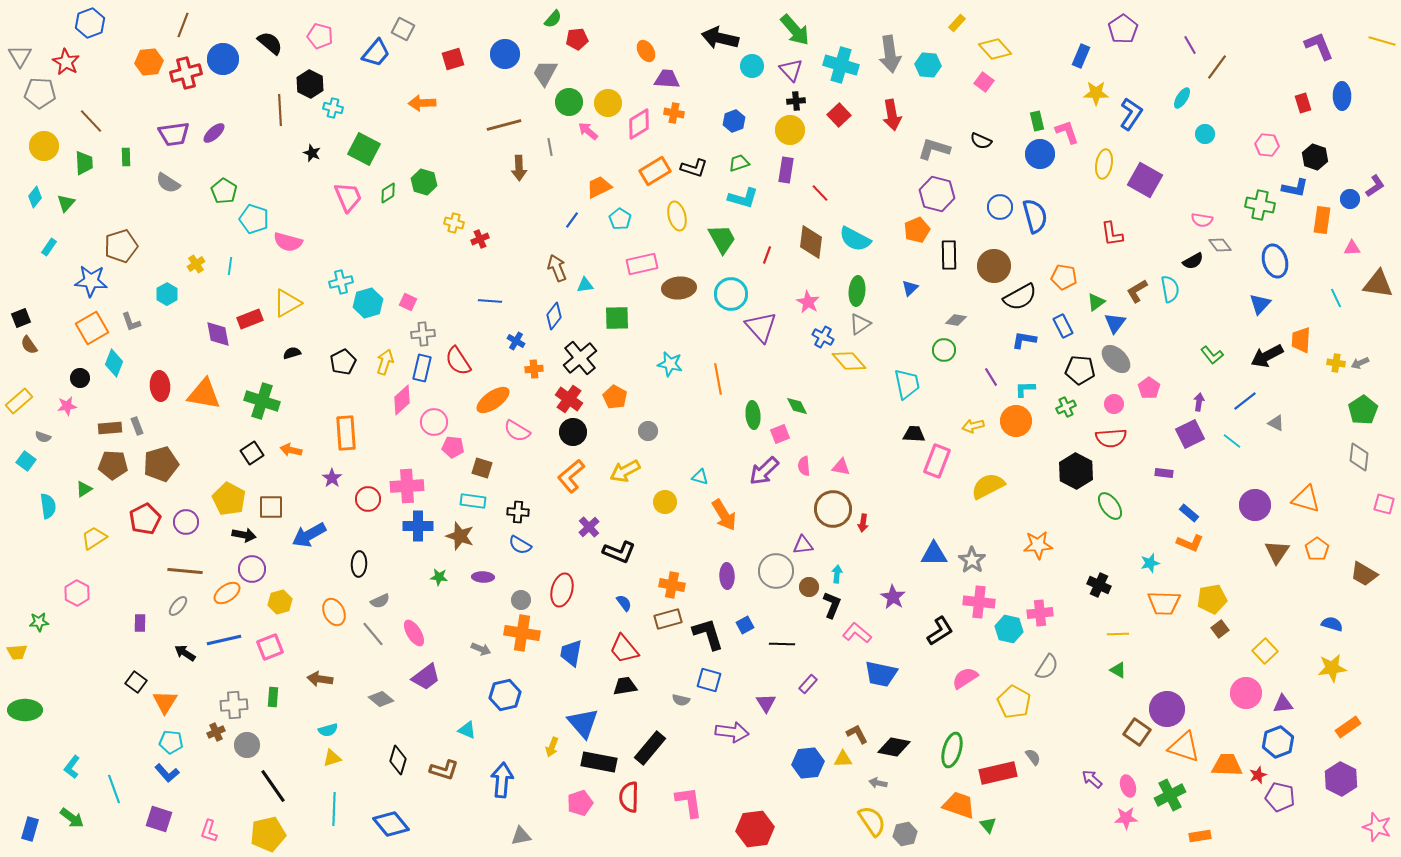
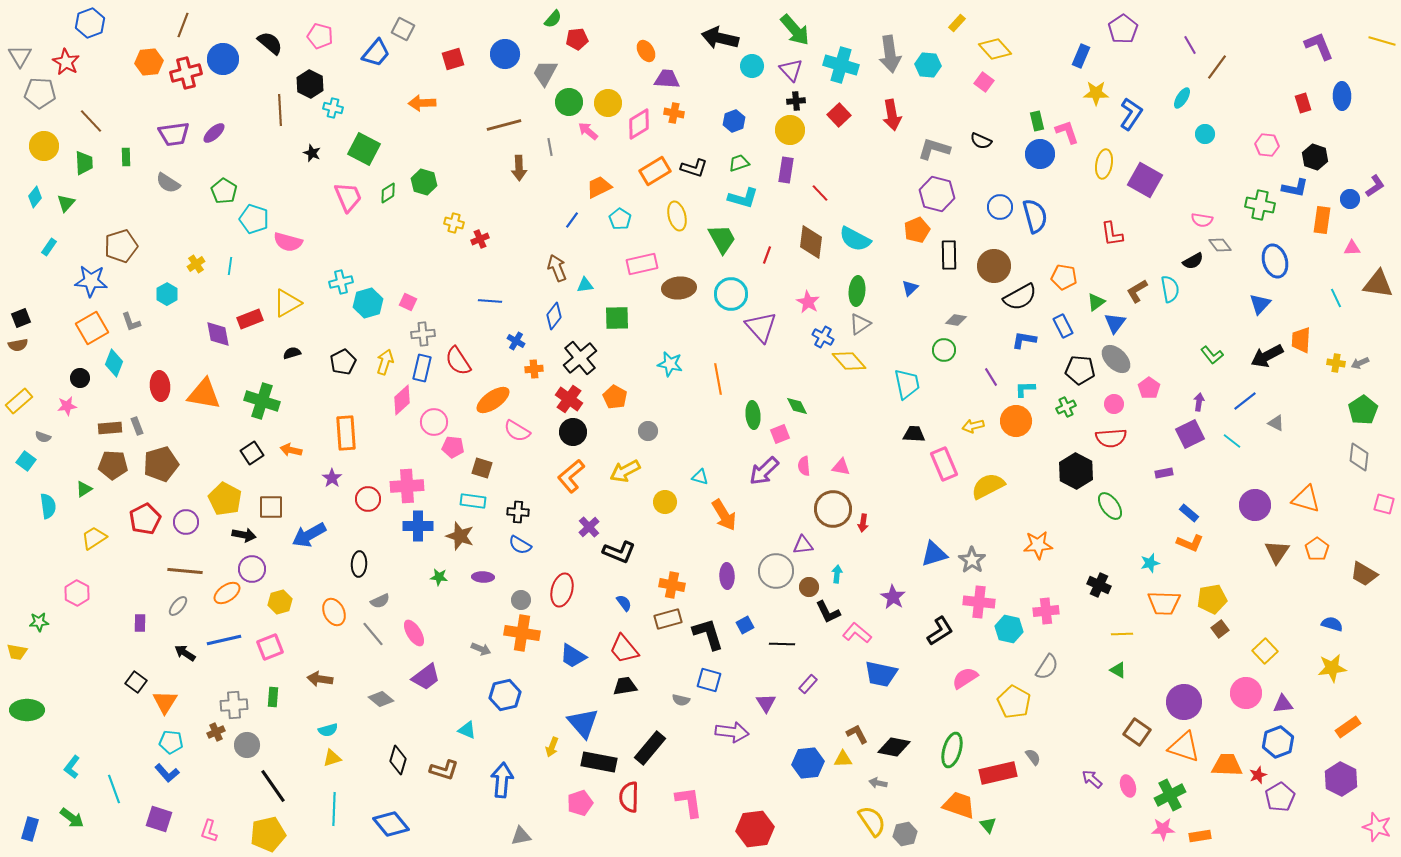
brown semicircle at (29, 345): moved 11 px left; rotated 66 degrees counterclockwise
pink rectangle at (937, 461): moved 7 px right, 3 px down; rotated 44 degrees counterclockwise
purple rectangle at (1164, 473): rotated 18 degrees counterclockwise
yellow pentagon at (229, 499): moved 4 px left
blue triangle at (934, 554): rotated 16 degrees counterclockwise
black L-shape at (832, 605): moved 4 px left, 7 px down; rotated 132 degrees clockwise
pink cross at (1040, 613): moved 6 px right, 2 px up
yellow line at (1118, 634): moved 4 px right
yellow trapezoid at (17, 652): rotated 15 degrees clockwise
blue trapezoid at (571, 653): moved 2 px right, 3 px down; rotated 68 degrees counterclockwise
purple circle at (1167, 709): moved 17 px right, 7 px up
green ellipse at (25, 710): moved 2 px right
purple pentagon at (1280, 797): rotated 28 degrees clockwise
pink star at (1126, 818): moved 37 px right, 11 px down
